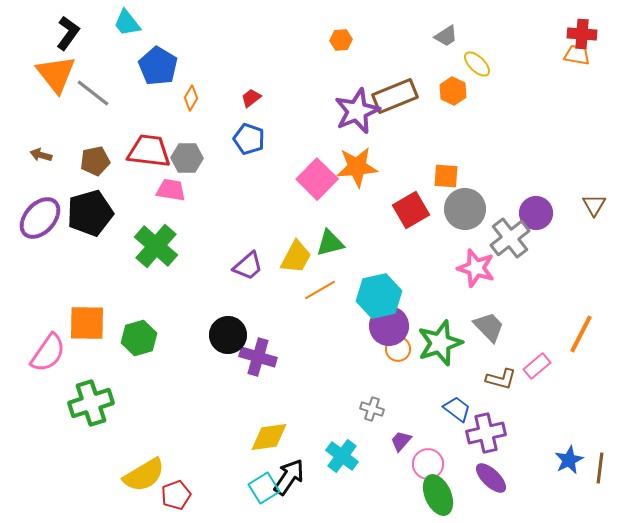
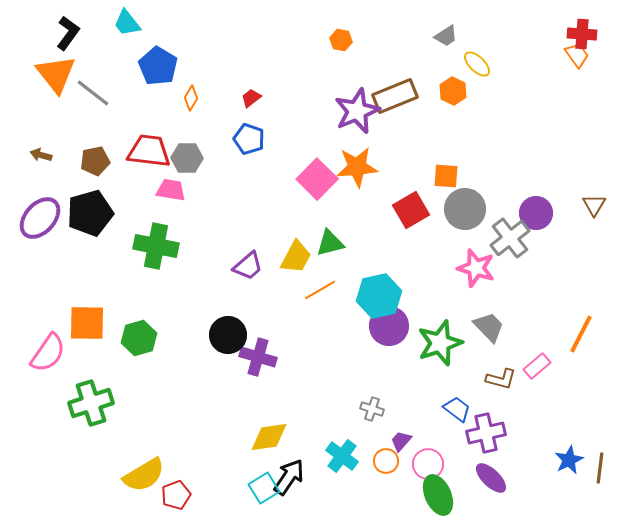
orange hexagon at (341, 40): rotated 15 degrees clockwise
orange trapezoid at (577, 55): rotated 44 degrees clockwise
green cross at (156, 246): rotated 30 degrees counterclockwise
orange circle at (398, 349): moved 12 px left, 112 px down
